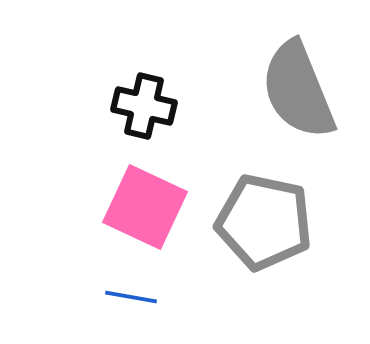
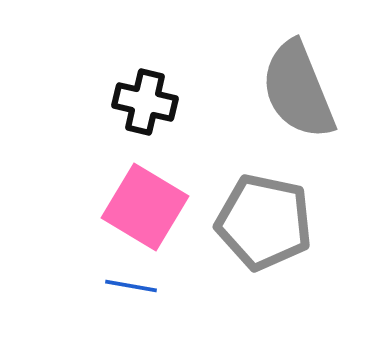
black cross: moved 1 px right, 4 px up
pink square: rotated 6 degrees clockwise
blue line: moved 11 px up
